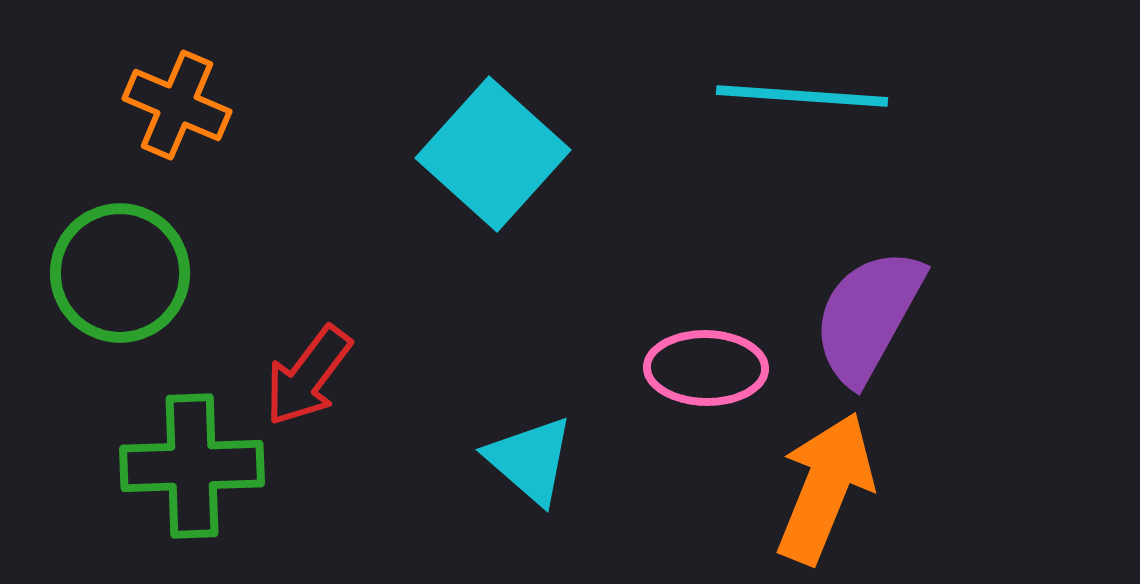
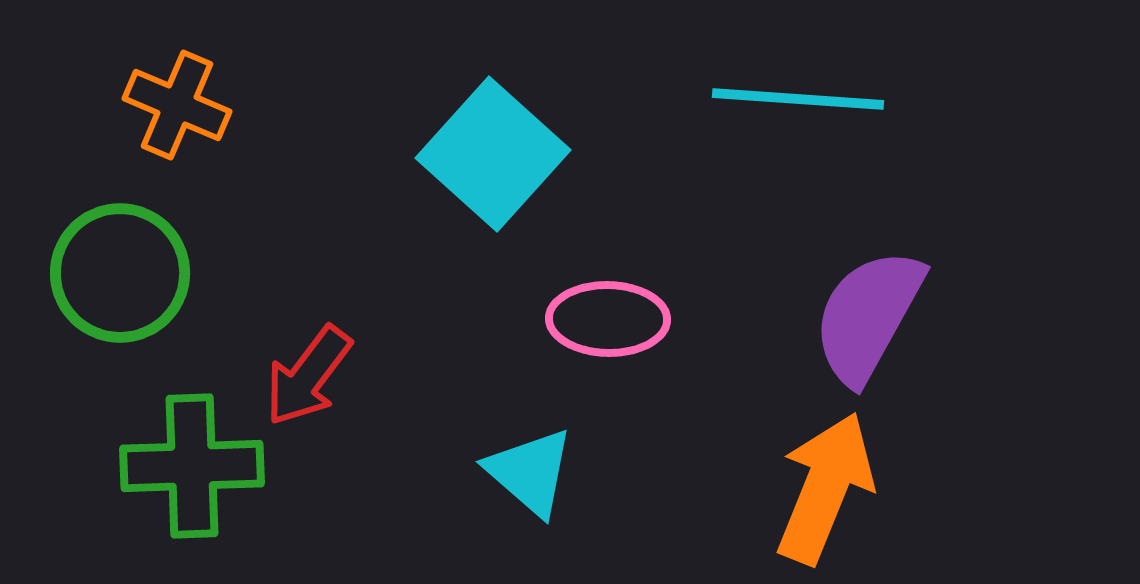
cyan line: moved 4 px left, 3 px down
pink ellipse: moved 98 px left, 49 px up
cyan triangle: moved 12 px down
